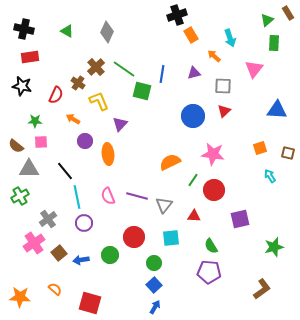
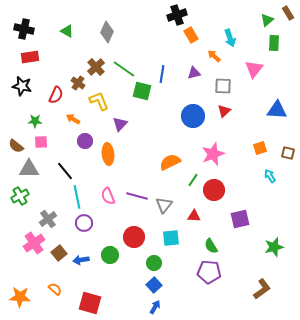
pink star at (213, 154): rotated 30 degrees counterclockwise
